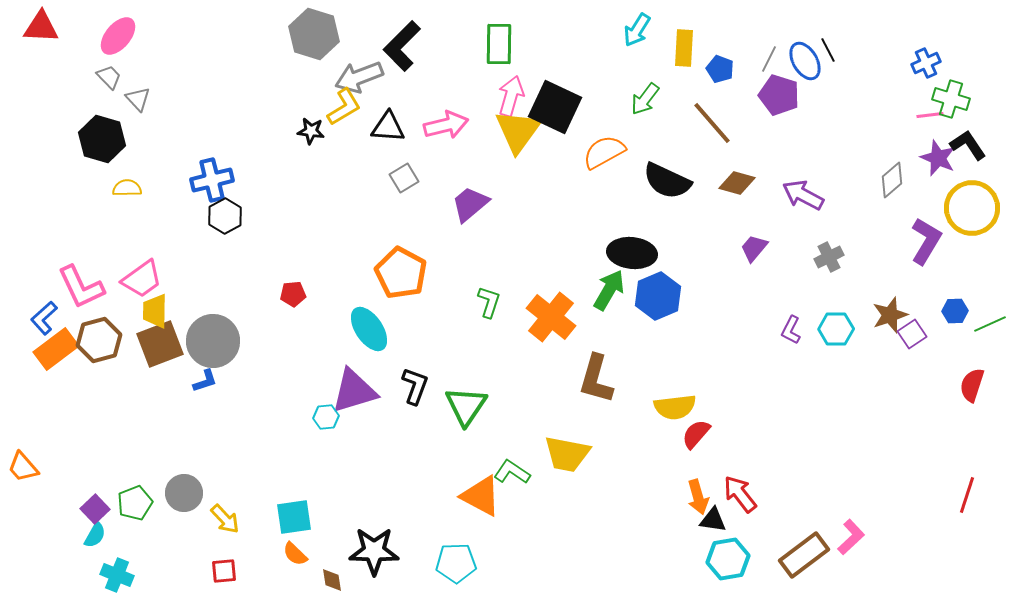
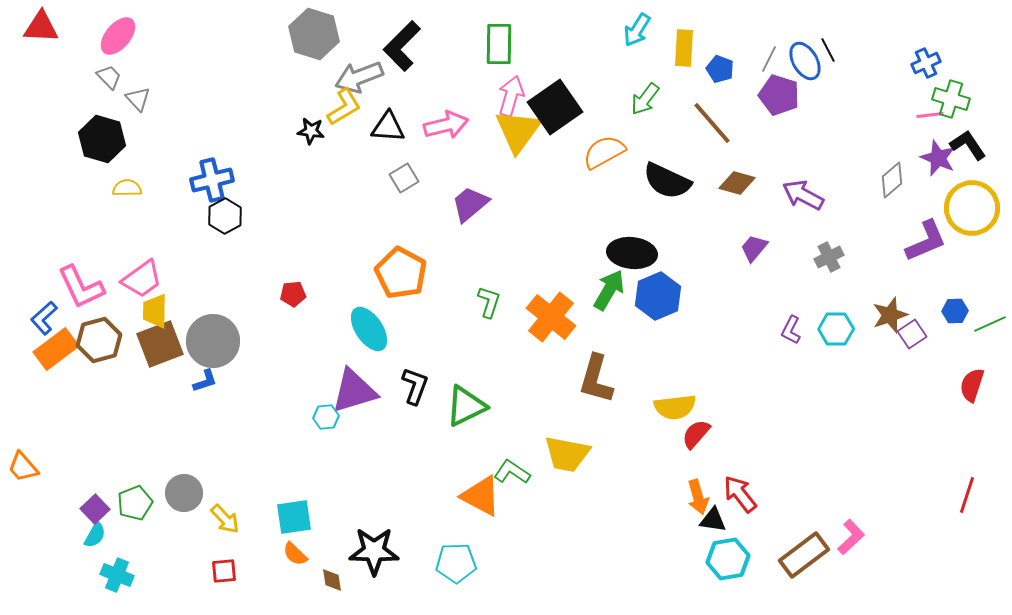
black square at (555, 107): rotated 30 degrees clockwise
purple L-shape at (926, 241): rotated 36 degrees clockwise
green triangle at (466, 406): rotated 30 degrees clockwise
